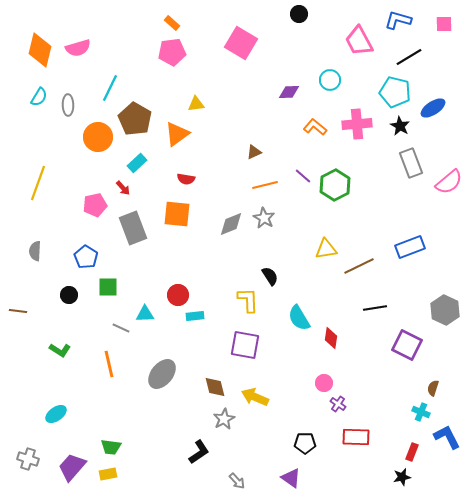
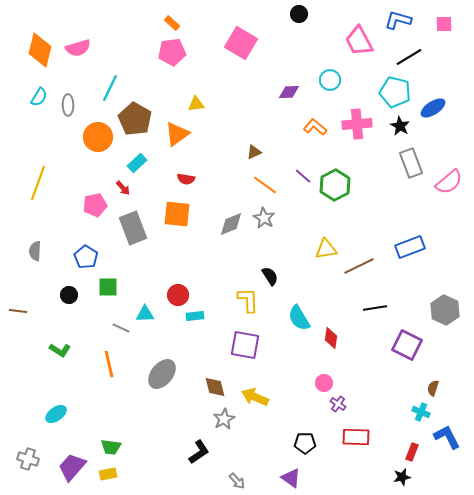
orange line at (265, 185): rotated 50 degrees clockwise
